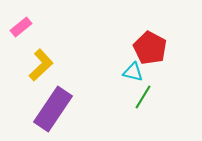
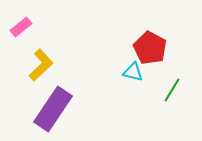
green line: moved 29 px right, 7 px up
